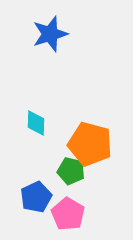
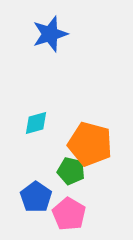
cyan diamond: rotated 72 degrees clockwise
blue pentagon: rotated 12 degrees counterclockwise
pink pentagon: moved 1 px right
